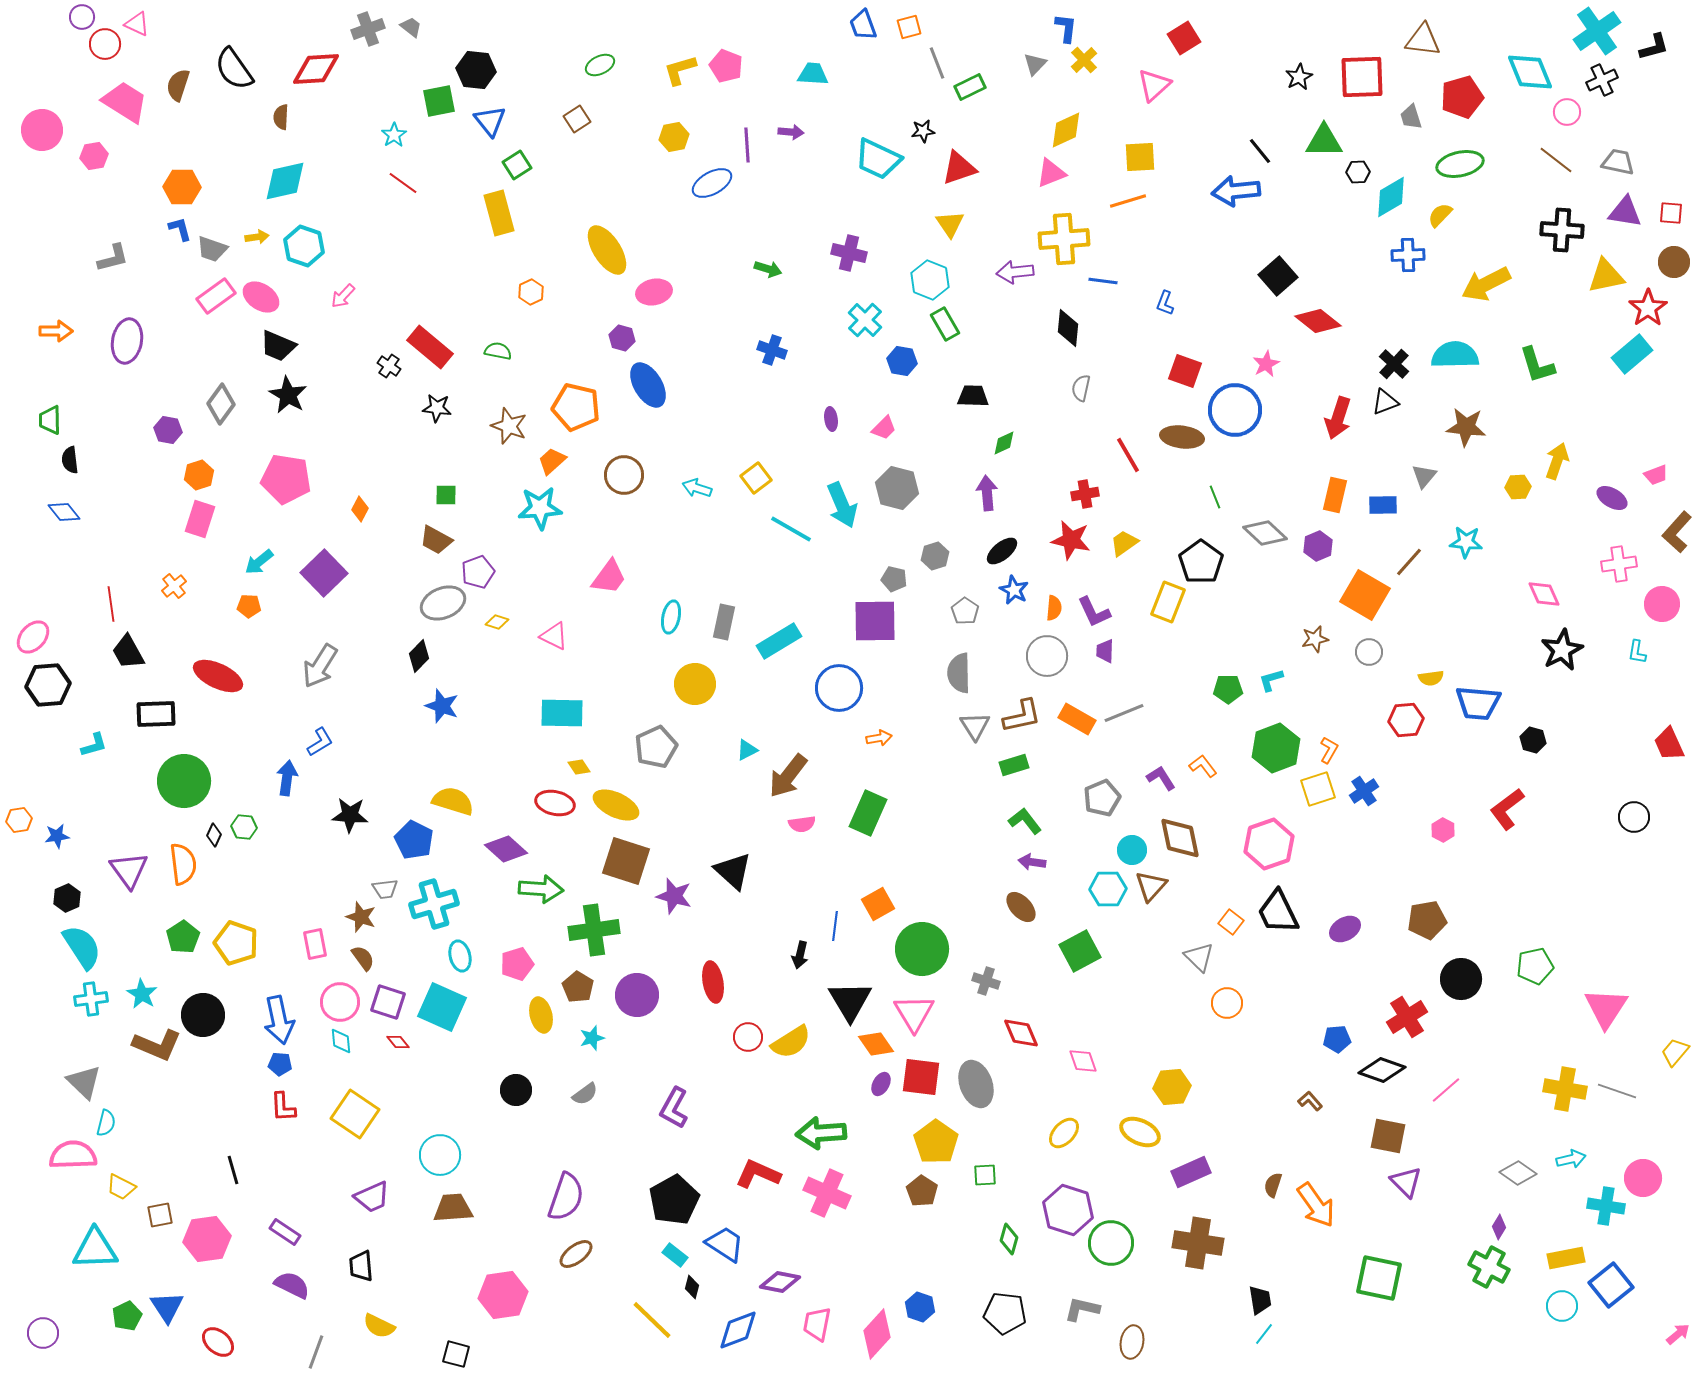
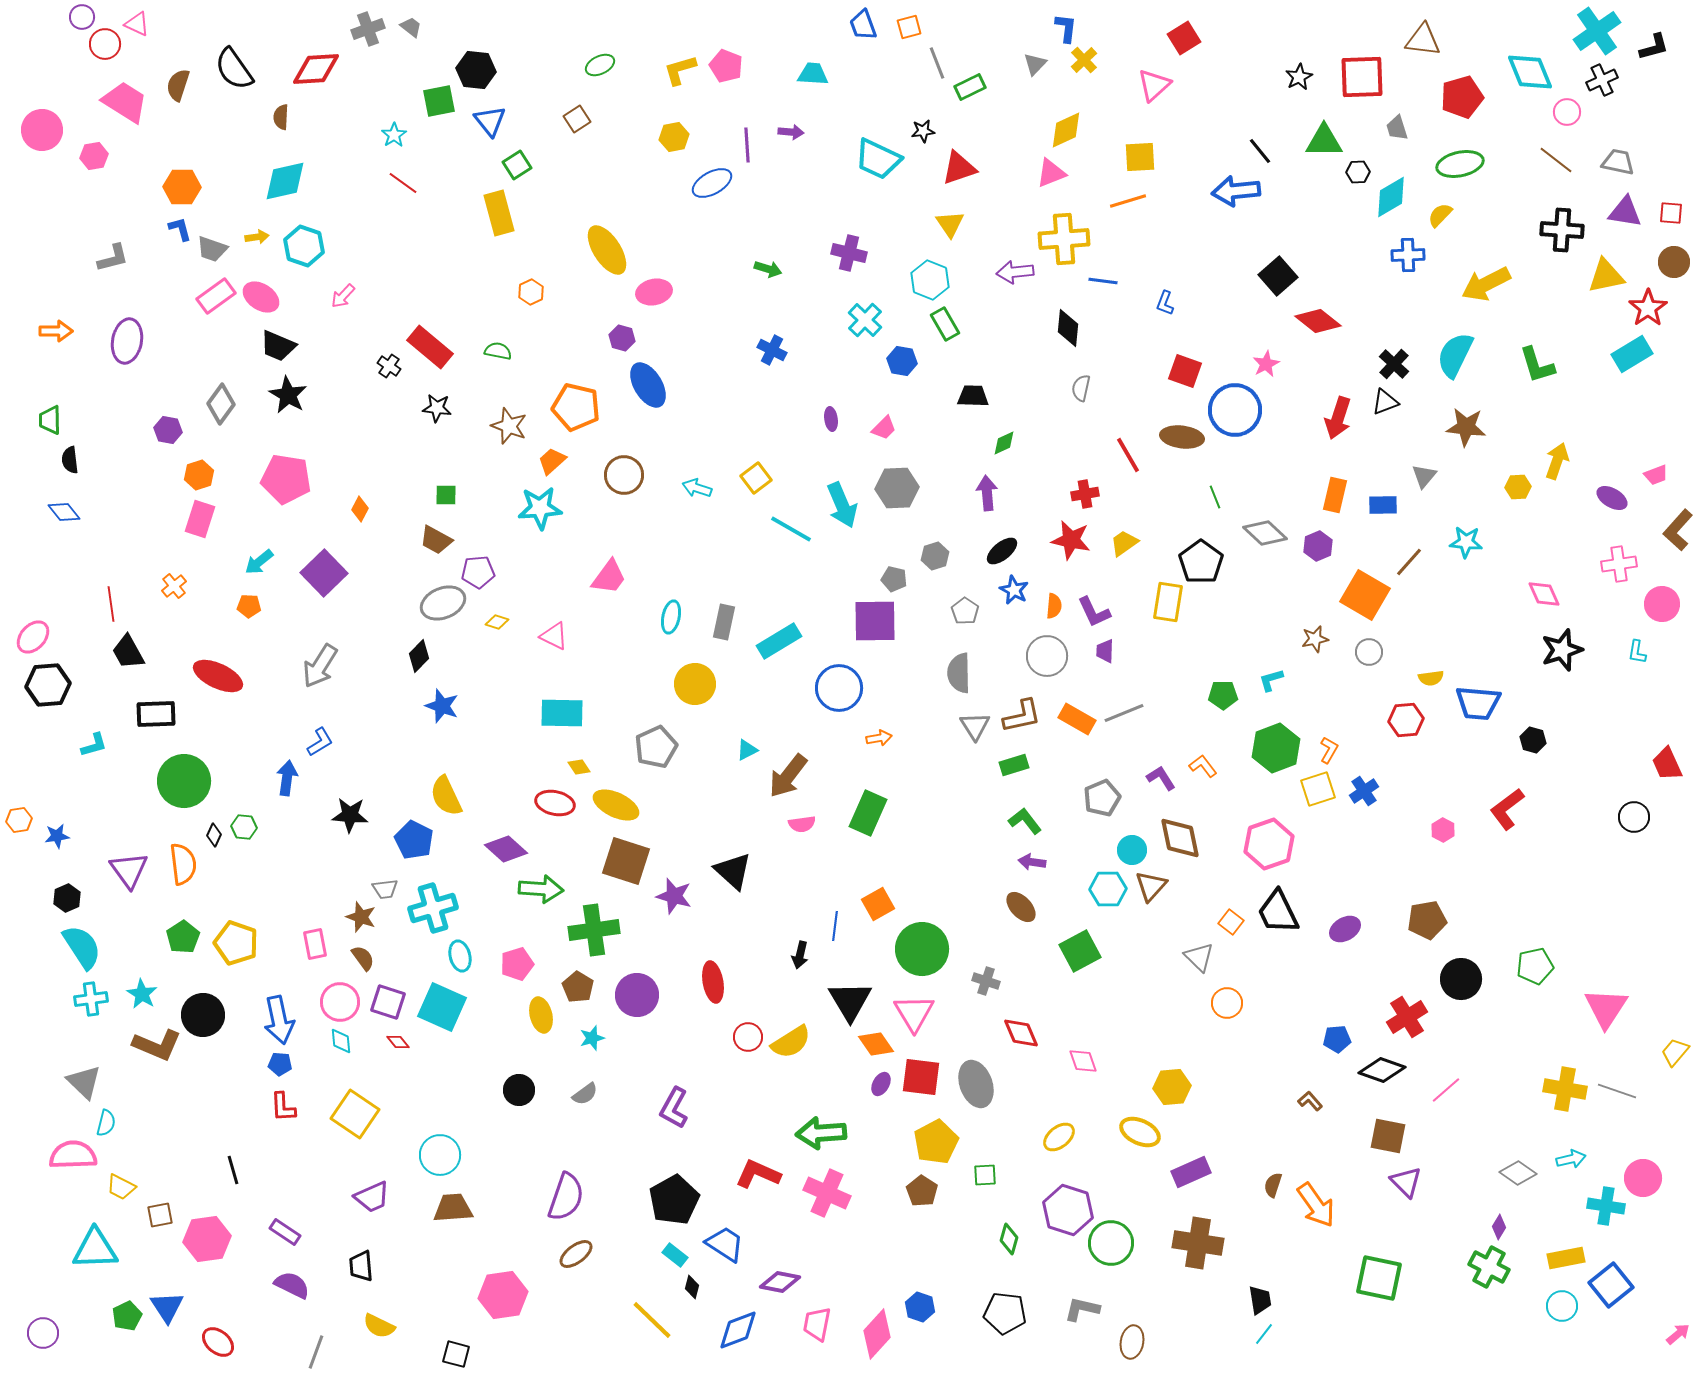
gray trapezoid at (1411, 117): moved 14 px left, 11 px down
blue cross at (772, 350): rotated 8 degrees clockwise
cyan rectangle at (1632, 354): rotated 9 degrees clockwise
cyan semicircle at (1455, 355): rotated 63 degrees counterclockwise
gray hexagon at (897, 488): rotated 18 degrees counterclockwise
brown L-shape at (1677, 532): moved 1 px right, 2 px up
purple pentagon at (478, 572): rotated 16 degrees clockwise
yellow rectangle at (1168, 602): rotated 12 degrees counterclockwise
orange semicircle at (1054, 608): moved 2 px up
black star at (1562, 650): rotated 9 degrees clockwise
green pentagon at (1228, 689): moved 5 px left, 6 px down
red trapezoid at (1669, 744): moved 2 px left, 20 px down
yellow semicircle at (453, 801): moved 7 px left, 5 px up; rotated 132 degrees counterclockwise
cyan cross at (434, 904): moved 1 px left, 4 px down
black circle at (516, 1090): moved 3 px right
yellow ellipse at (1064, 1133): moved 5 px left, 4 px down; rotated 8 degrees clockwise
yellow pentagon at (936, 1142): rotated 9 degrees clockwise
